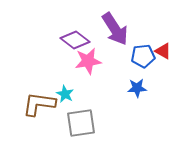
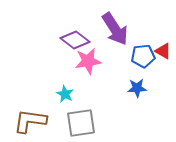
brown L-shape: moved 9 px left, 17 px down
